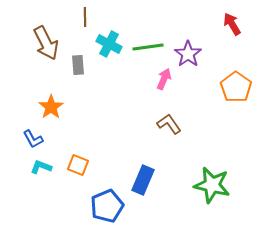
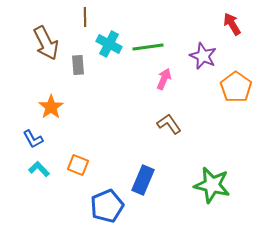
purple star: moved 15 px right, 2 px down; rotated 12 degrees counterclockwise
cyan L-shape: moved 2 px left, 2 px down; rotated 25 degrees clockwise
